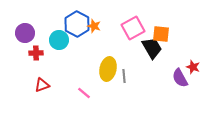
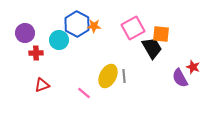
orange star: rotated 16 degrees counterclockwise
yellow ellipse: moved 7 px down; rotated 15 degrees clockwise
